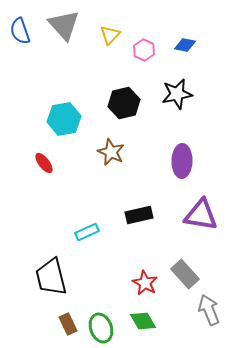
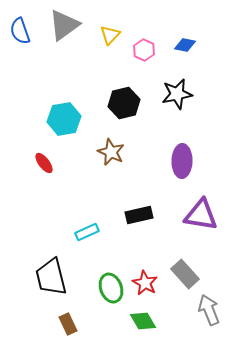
gray triangle: rotated 36 degrees clockwise
green ellipse: moved 10 px right, 40 px up
